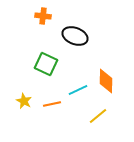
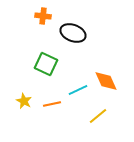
black ellipse: moved 2 px left, 3 px up
orange diamond: rotated 25 degrees counterclockwise
